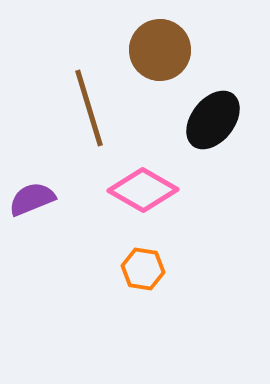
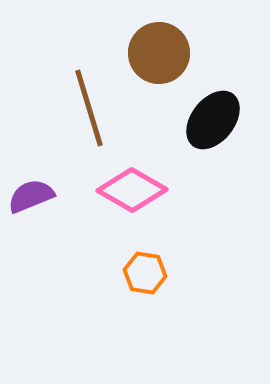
brown circle: moved 1 px left, 3 px down
pink diamond: moved 11 px left
purple semicircle: moved 1 px left, 3 px up
orange hexagon: moved 2 px right, 4 px down
